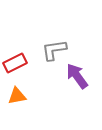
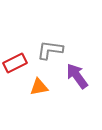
gray L-shape: moved 4 px left; rotated 16 degrees clockwise
orange triangle: moved 22 px right, 9 px up
